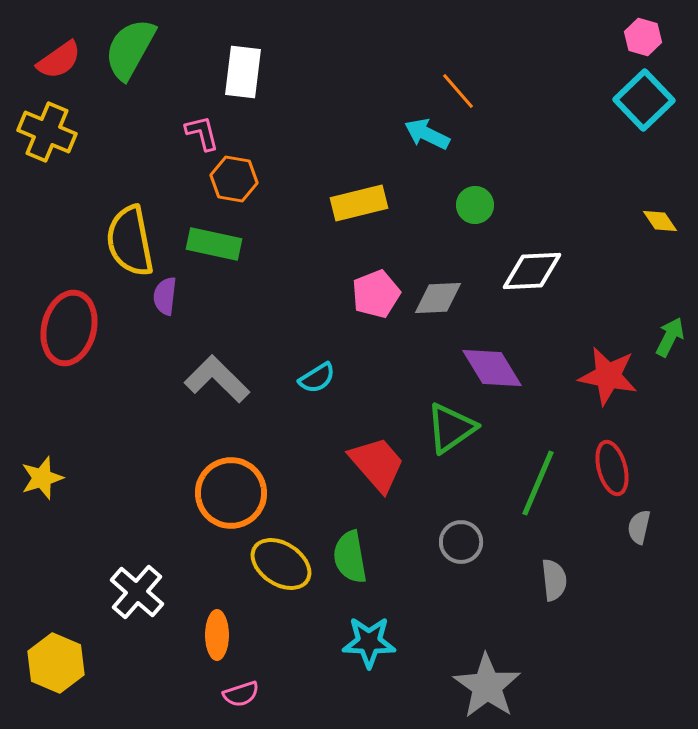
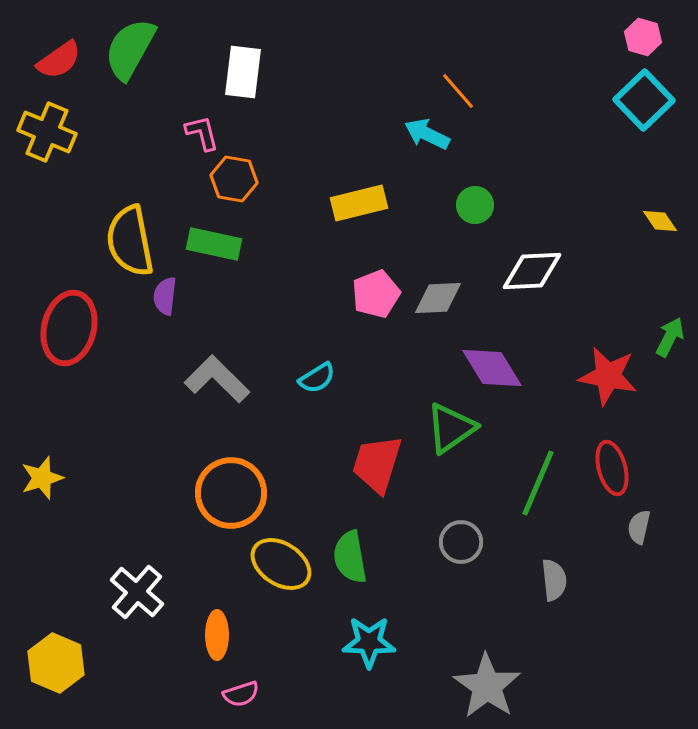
red trapezoid at (377, 464): rotated 122 degrees counterclockwise
